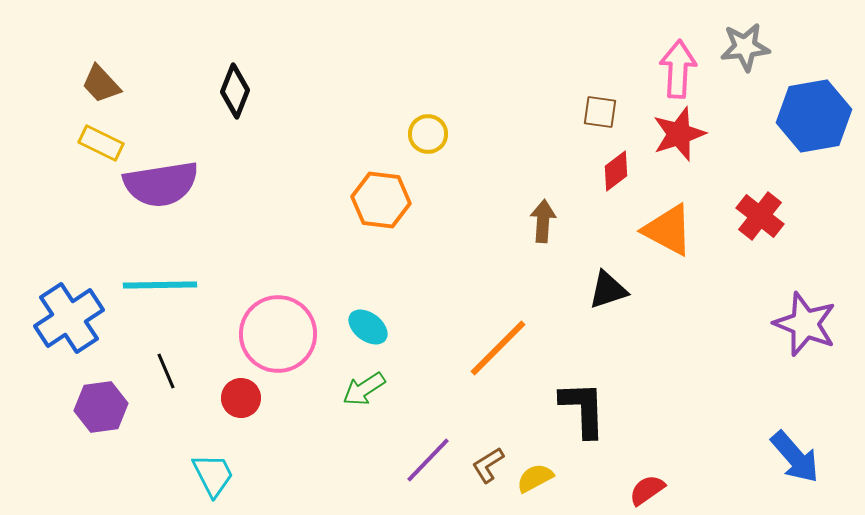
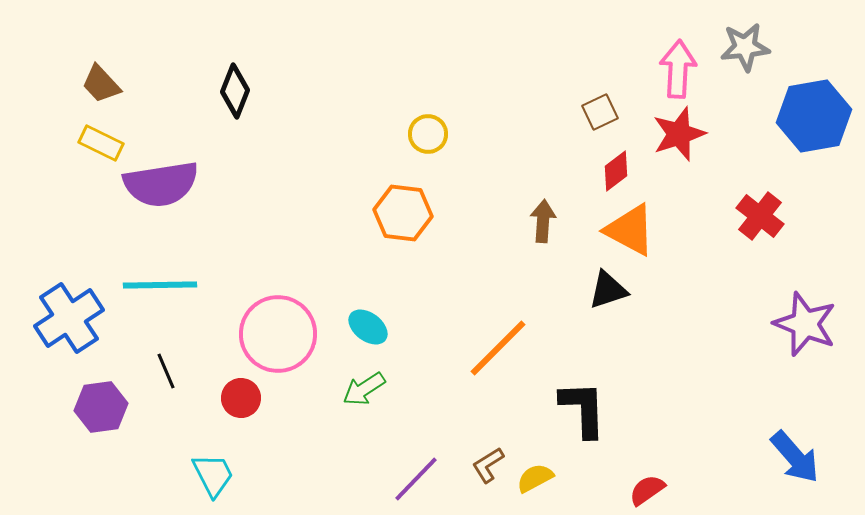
brown square: rotated 33 degrees counterclockwise
orange hexagon: moved 22 px right, 13 px down
orange triangle: moved 38 px left
purple line: moved 12 px left, 19 px down
